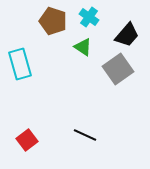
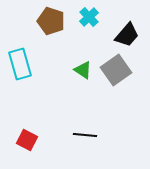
cyan cross: rotated 12 degrees clockwise
brown pentagon: moved 2 px left
green triangle: moved 23 px down
gray square: moved 2 px left, 1 px down
black line: rotated 20 degrees counterclockwise
red square: rotated 25 degrees counterclockwise
